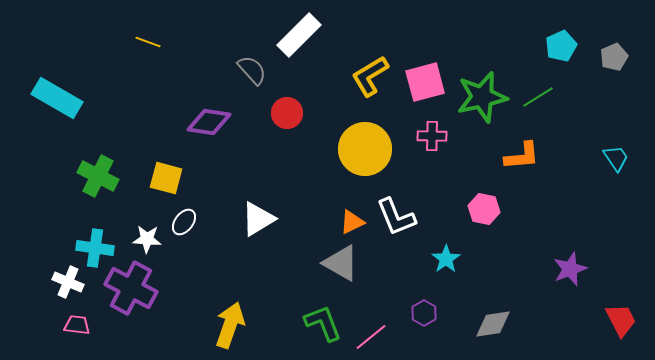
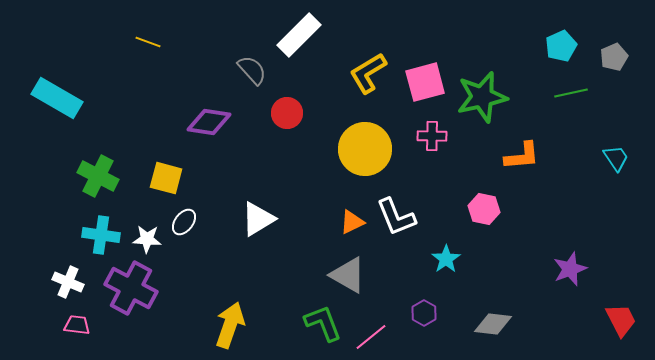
yellow L-shape: moved 2 px left, 3 px up
green line: moved 33 px right, 4 px up; rotated 20 degrees clockwise
cyan cross: moved 6 px right, 13 px up
gray triangle: moved 7 px right, 12 px down
gray diamond: rotated 15 degrees clockwise
